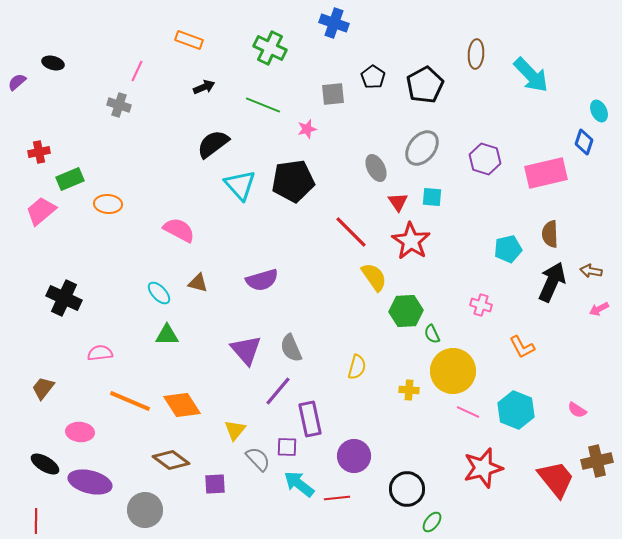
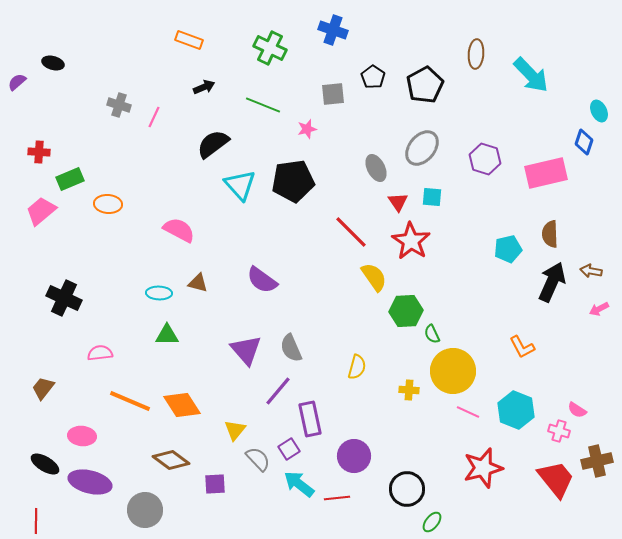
blue cross at (334, 23): moved 1 px left, 7 px down
pink line at (137, 71): moved 17 px right, 46 px down
red cross at (39, 152): rotated 15 degrees clockwise
purple semicircle at (262, 280): rotated 52 degrees clockwise
cyan ellipse at (159, 293): rotated 45 degrees counterclockwise
pink cross at (481, 305): moved 78 px right, 126 px down
pink ellipse at (80, 432): moved 2 px right, 4 px down
purple square at (287, 447): moved 2 px right, 2 px down; rotated 35 degrees counterclockwise
